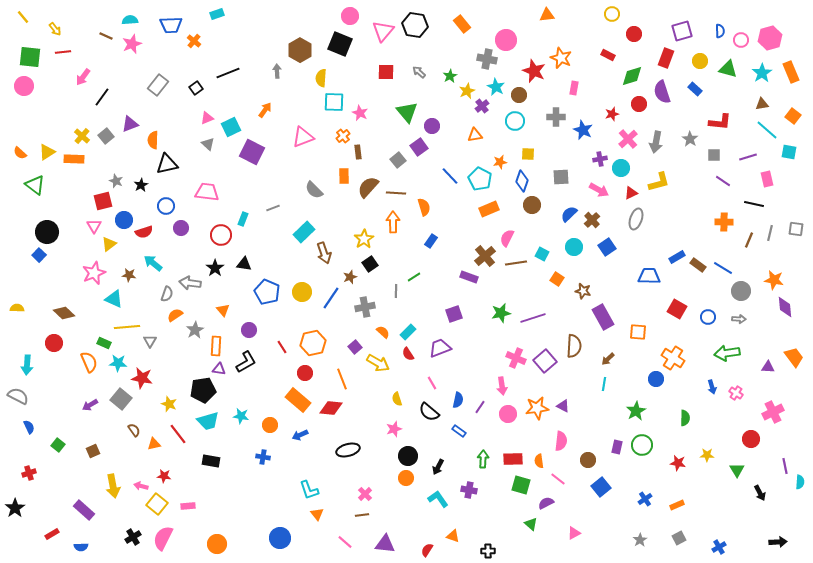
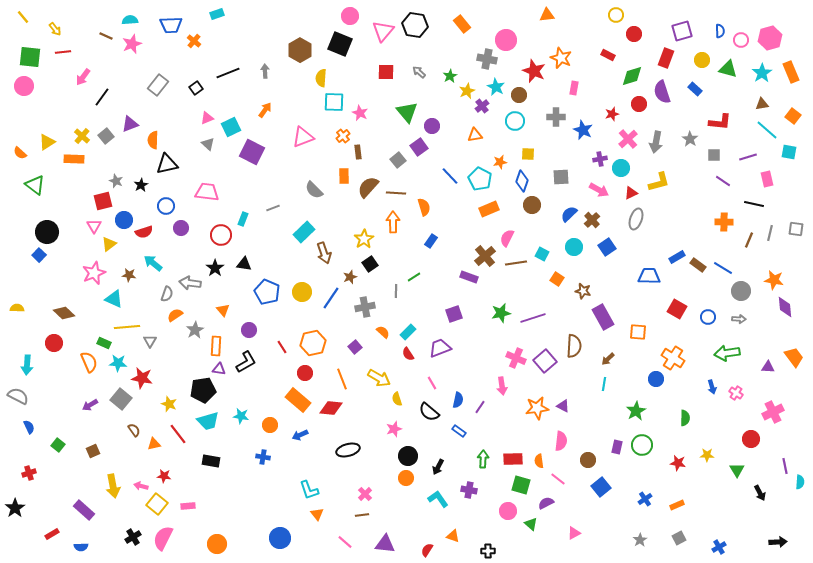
yellow circle at (612, 14): moved 4 px right, 1 px down
yellow circle at (700, 61): moved 2 px right, 1 px up
gray arrow at (277, 71): moved 12 px left
yellow triangle at (47, 152): moved 10 px up
yellow arrow at (378, 363): moved 1 px right, 15 px down
pink circle at (508, 414): moved 97 px down
